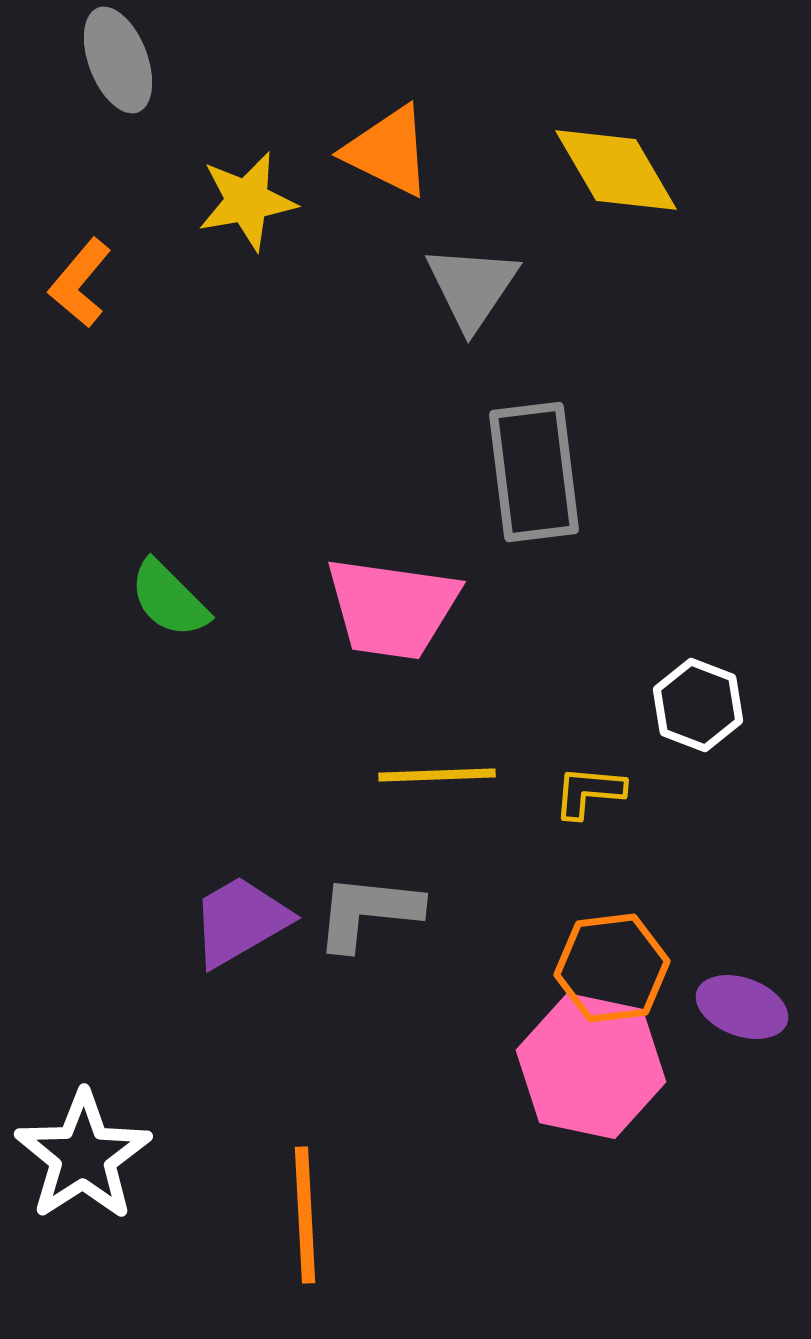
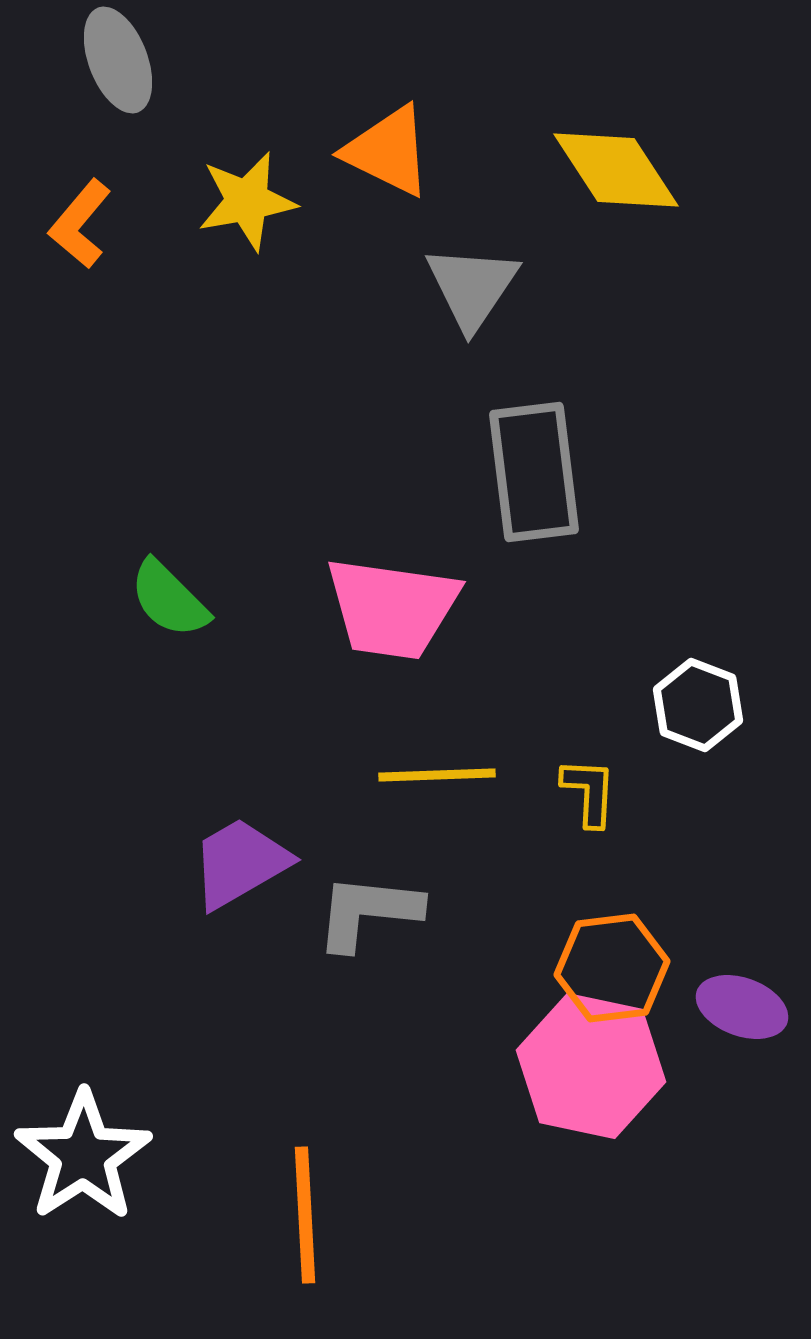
yellow diamond: rotated 3 degrees counterclockwise
orange L-shape: moved 59 px up
yellow L-shape: rotated 88 degrees clockwise
purple trapezoid: moved 58 px up
